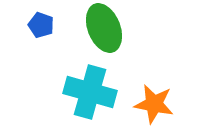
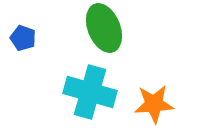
blue pentagon: moved 18 px left, 13 px down
orange star: rotated 15 degrees counterclockwise
